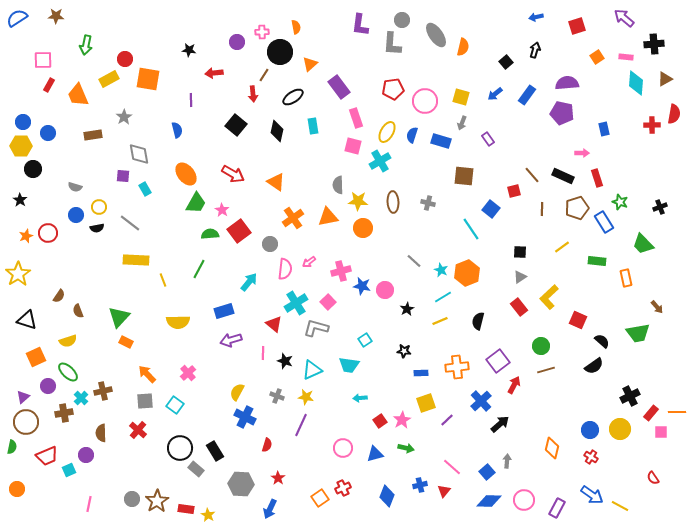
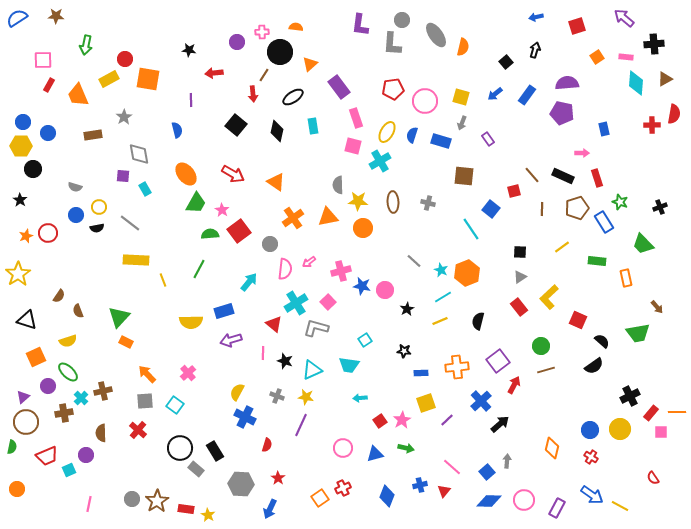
orange semicircle at (296, 27): rotated 72 degrees counterclockwise
yellow semicircle at (178, 322): moved 13 px right
